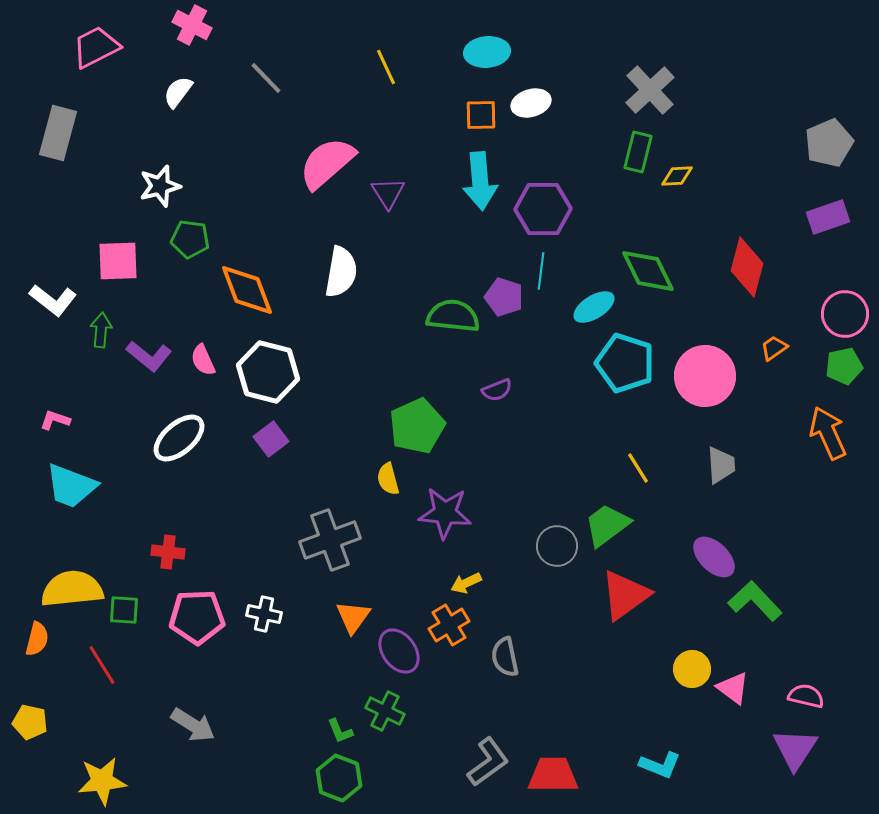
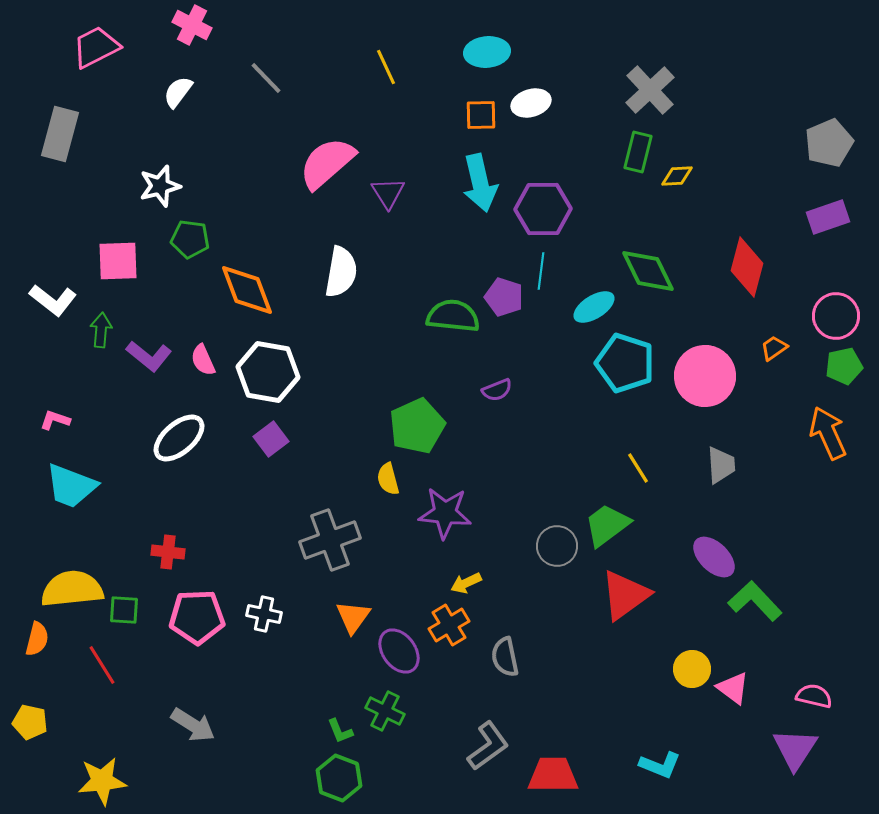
gray rectangle at (58, 133): moved 2 px right, 1 px down
cyan arrow at (480, 181): moved 2 px down; rotated 8 degrees counterclockwise
pink circle at (845, 314): moved 9 px left, 2 px down
white hexagon at (268, 372): rotated 4 degrees counterclockwise
pink semicircle at (806, 696): moved 8 px right
gray L-shape at (488, 762): moved 16 px up
